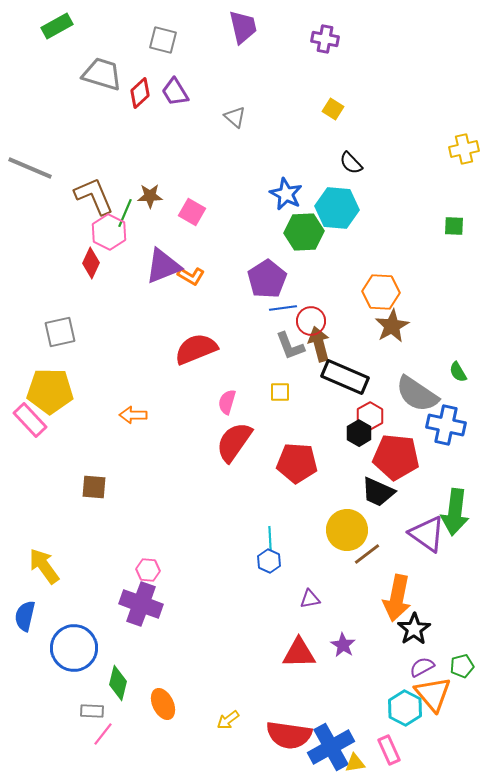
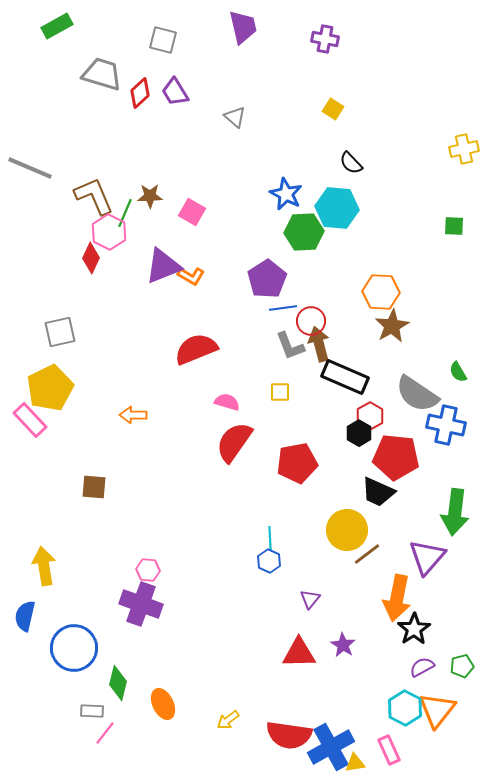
red diamond at (91, 263): moved 5 px up
yellow pentagon at (50, 391): moved 3 px up; rotated 27 degrees counterclockwise
pink semicircle at (227, 402): rotated 90 degrees clockwise
red pentagon at (297, 463): rotated 15 degrees counterclockwise
purple triangle at (427, 534): moved 23 px down; rotated 36 degrees clockwise
yellow arrow at (44, 566): rotated 27 degrees clockwise
purple triangle at (310, 599): rotated 40 degrees counterclockwise
orange triangle at (433, 694): moved 4 px right, 16 px down; rotated 18 degrees clockwise
pink line at (103, 734): moved 2 px right, 1 px up
